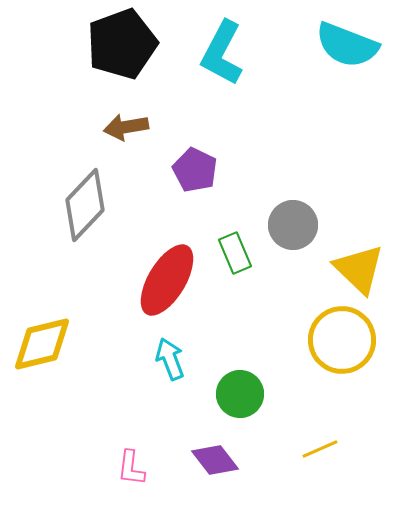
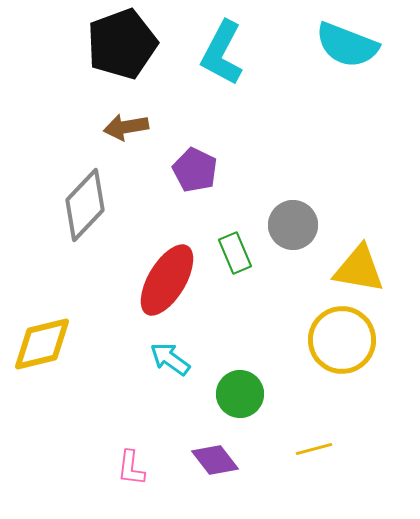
yellow triangle: rotated 34 degrees counterclockwise
cyan arrow: rotated 33 degrees counterclockwise
yellow line: moved 6 px left; rotated 9 degrees clockwise
